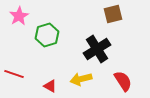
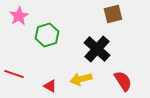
black cross: rotated 16 degrees counterclockwise
